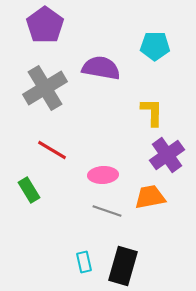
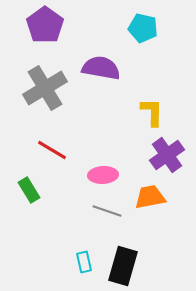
cyan pentagon: moved 12 px left, 18 px up; rotated 12 degrees clockwise
